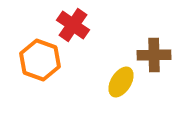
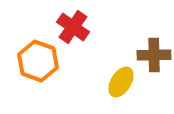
red cross: moved 2 px down
orange hexagon: moved 2 px left, 1 px down
